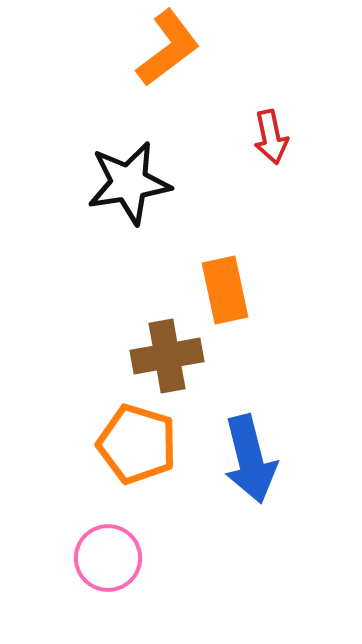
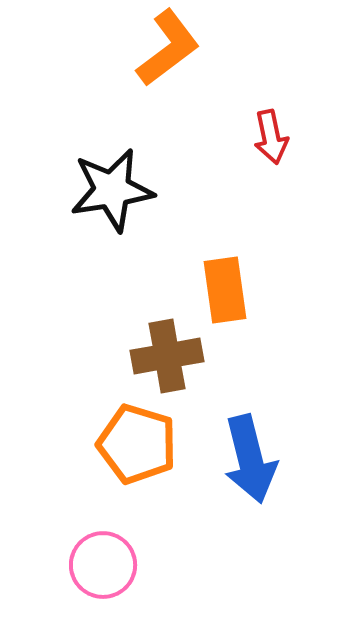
black star: moved 17 px left, 7 px down
orange rectangle: rotated 4 degrees clockwise
pink circle: moved 5 px left, 7 px down
